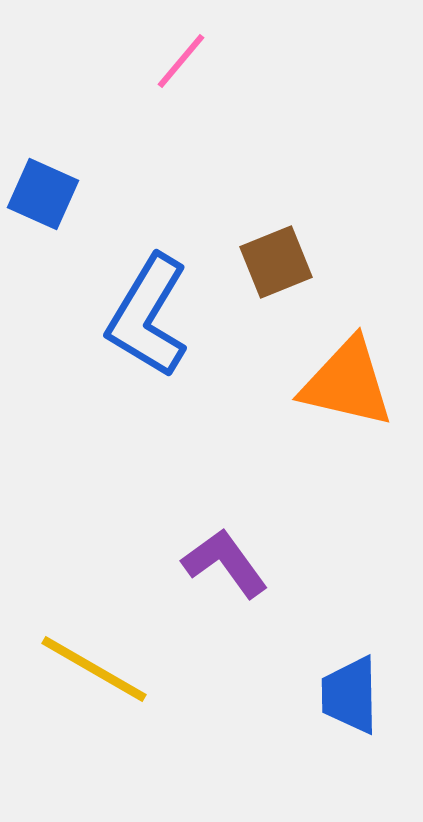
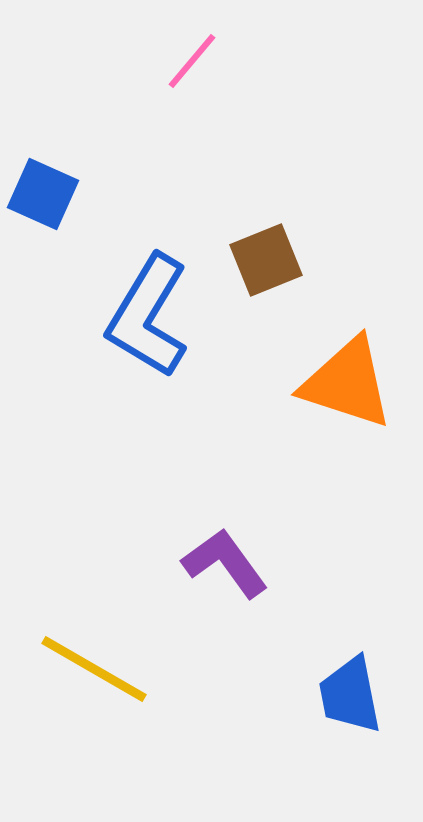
pink line: moved 11 px right
brown square: moved 10 px left, 2 px up
orange triangle: rotated 5 degrees clockwise
blue trapezoid: rotated 10 degrees counterclockwise
